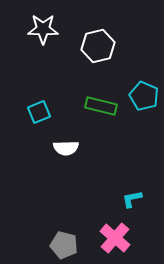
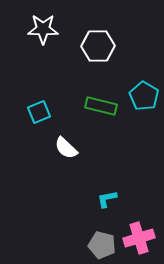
white hexagon: rotated 12 degrees clockwise
cyan pentagon: rotated 8 degrees clockwise
white semicircle: rotated 45 degrees clockwise
cyan L-shape: moved 25 px left
pink cross: moved 24 px right; rotated 32 degrees clockwise
gray pentagon: moved 38 px right
